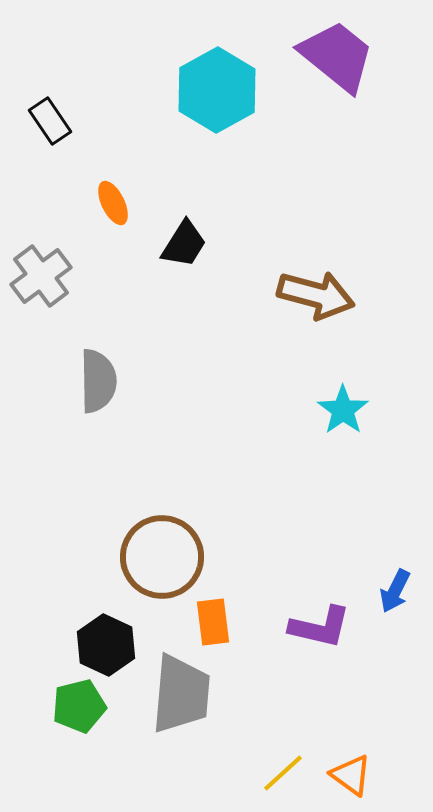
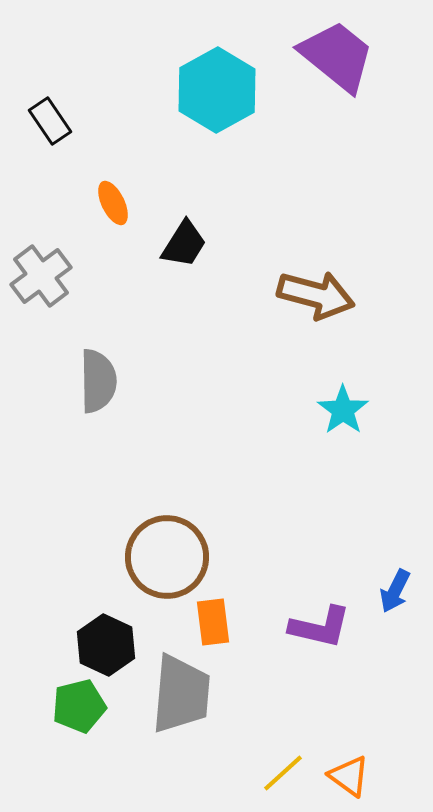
brown circle: moved 5 px right
orange triangle: moved 2 px left, 1 px down
